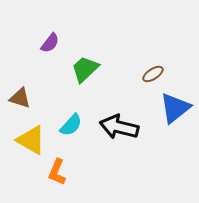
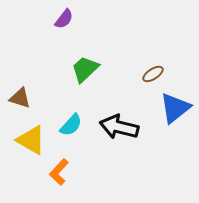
purple semicircle: moved 14 px right, 24 px up
orange L-shape: moved 2 px right; rotated 20 degrees clockwise
